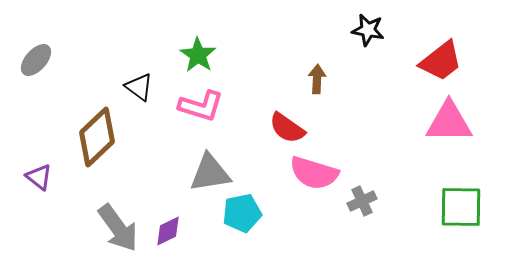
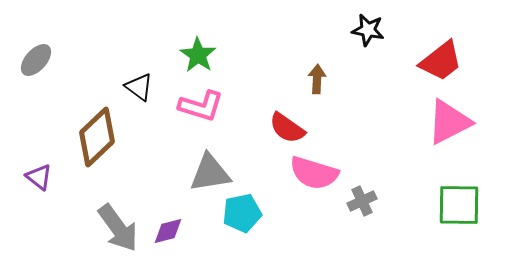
pink triangle: rotated 27 degrees counterclockwise
green square: moved 2 px left, 2 px up
purple diamond: rotated 12 degrees clockwise
